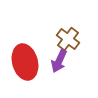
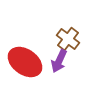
red ellipse: rotated 40 degrees counterclockwise
